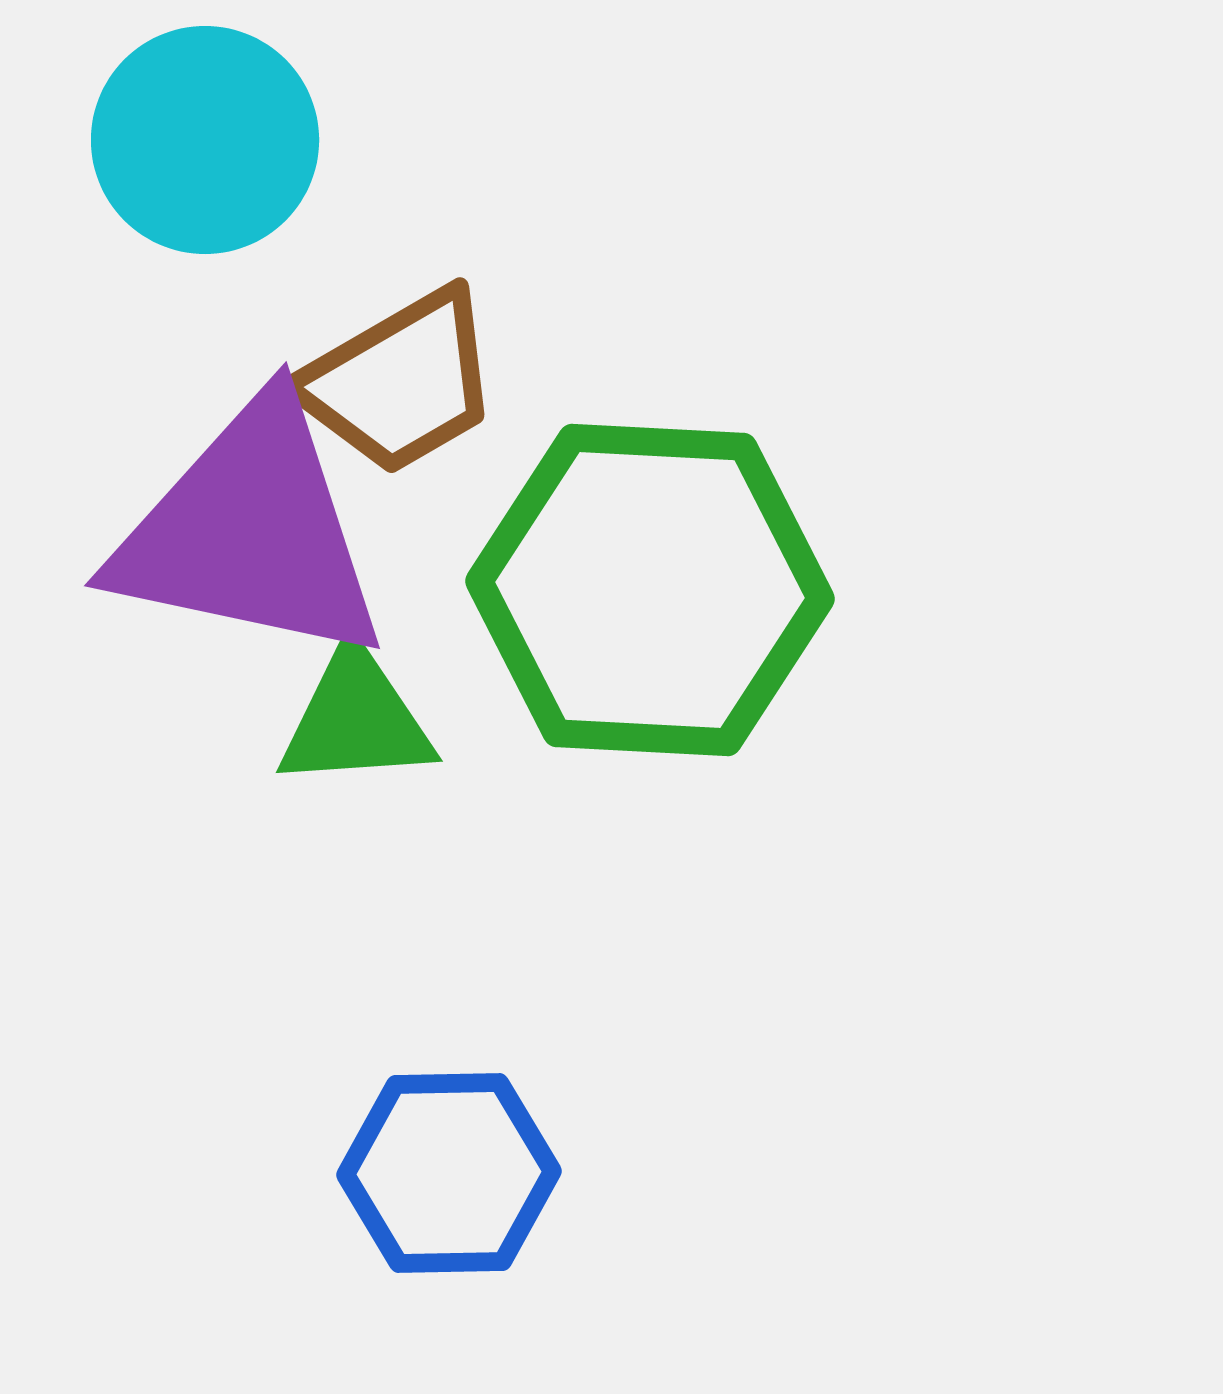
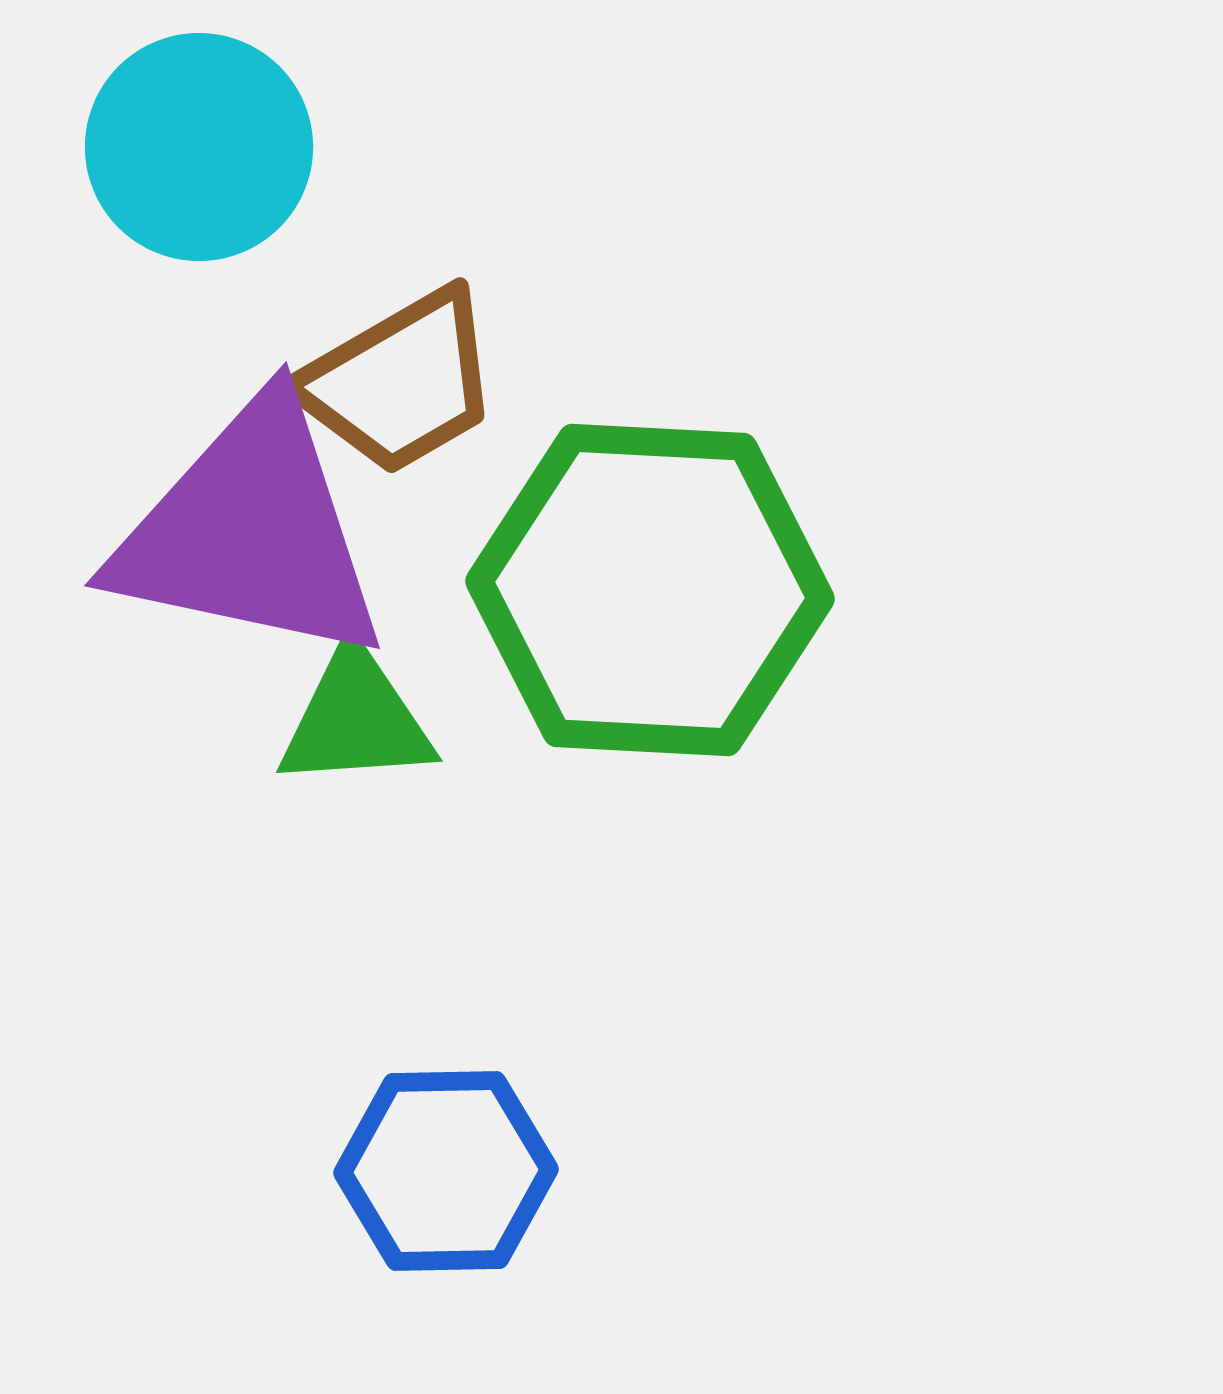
cyan circle: moved 6 px left, 7 px down
blue hexagon: moved 3 px left, 2 px up
